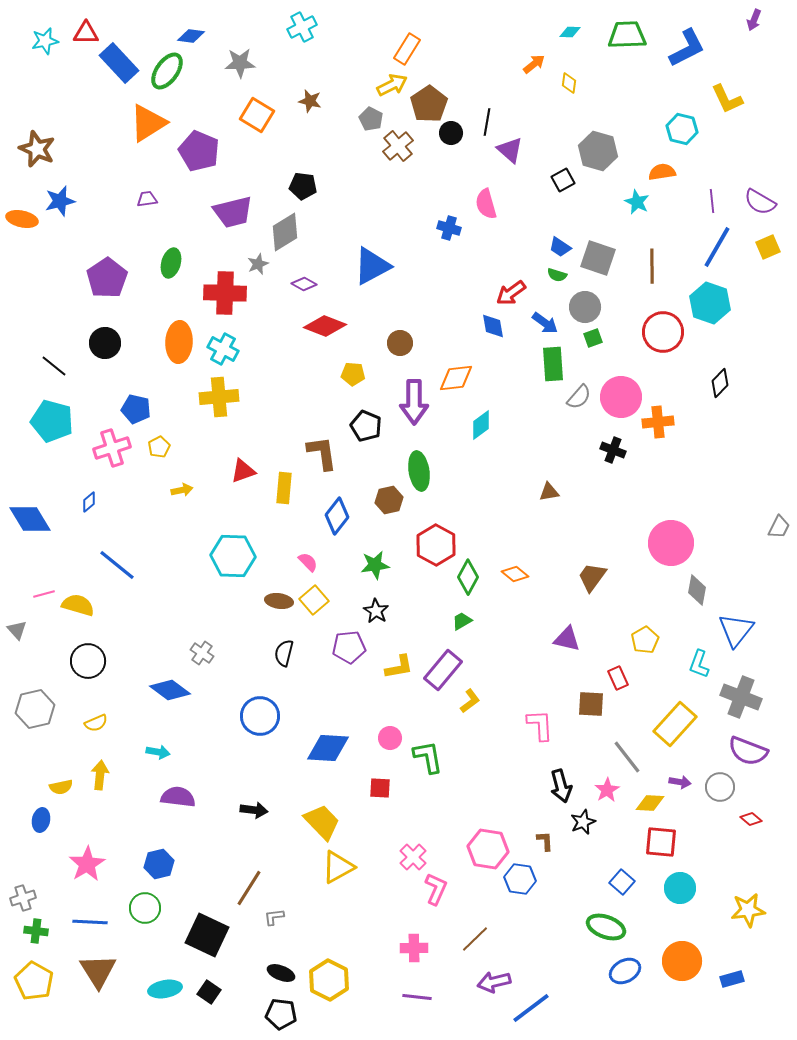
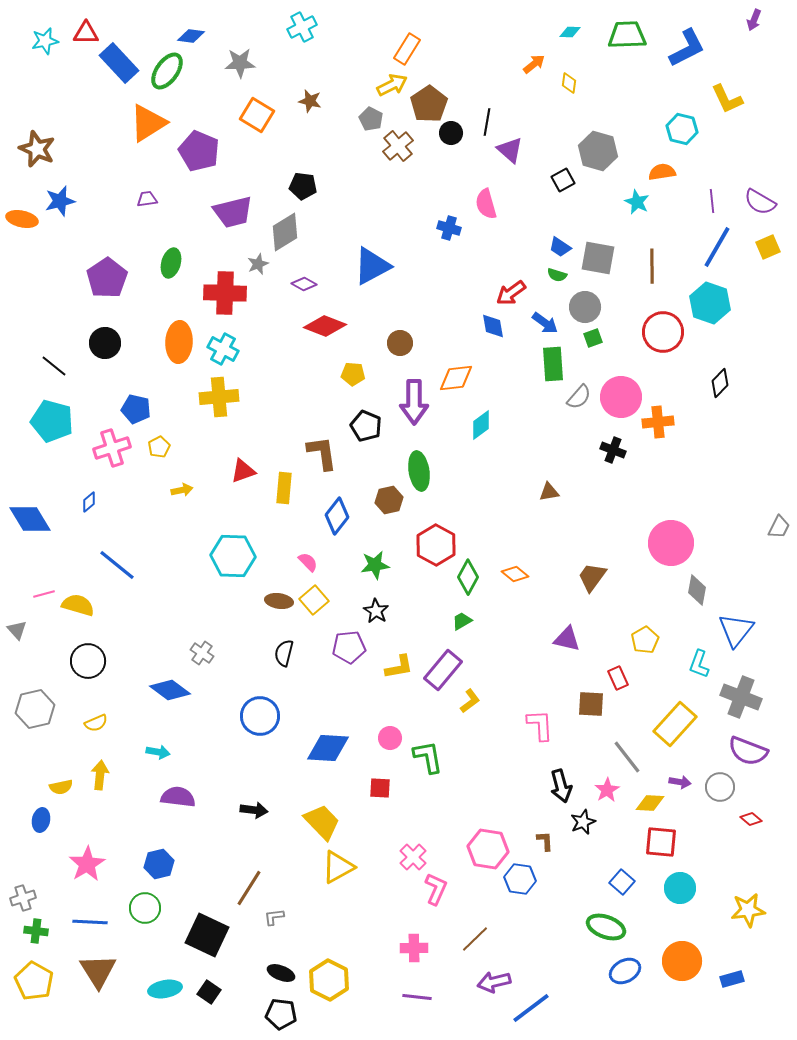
gray square at (598, 258): rotated 9 degrees counterclockwise
